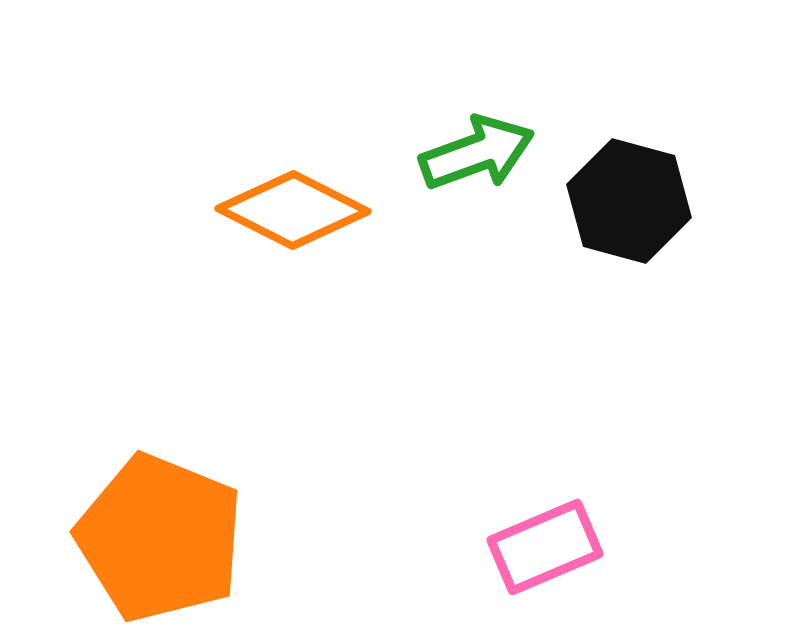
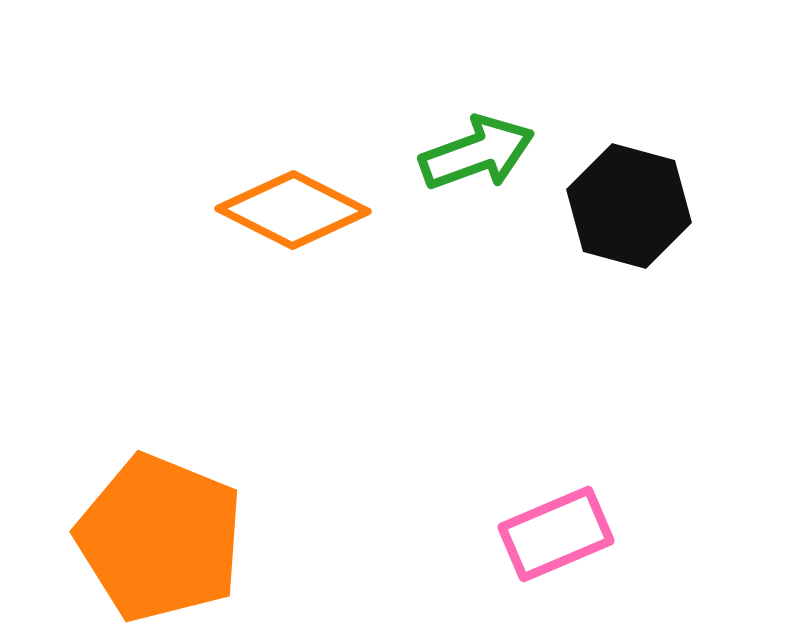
black hexagon: moved 5 px down
pink rectangle: moved 11 px right, 13 px up
